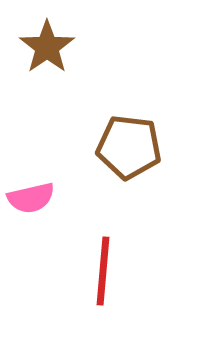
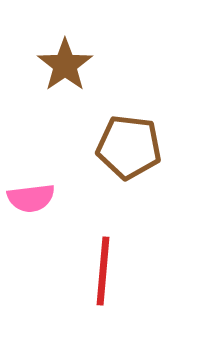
brown star: moved 18 px right, 18 px down
pink semicircle: rotated 6 degrees clockwise
